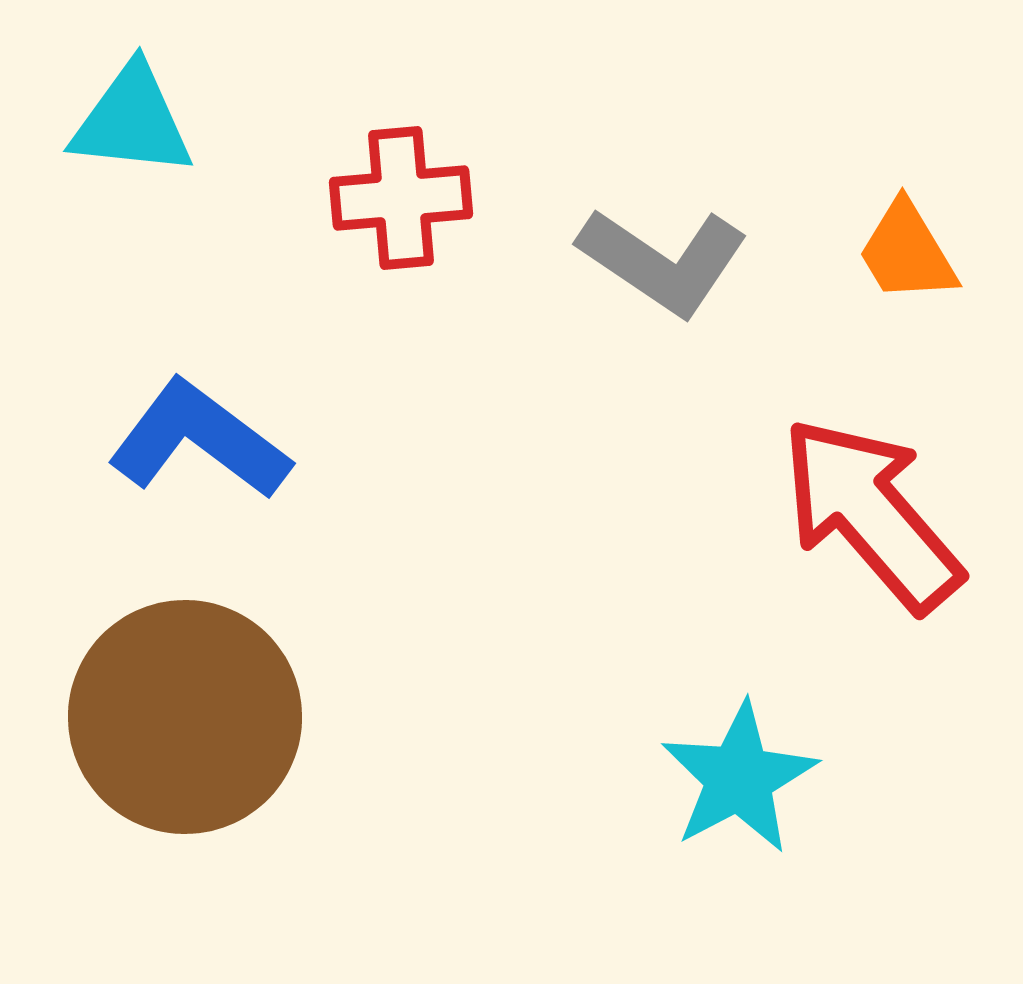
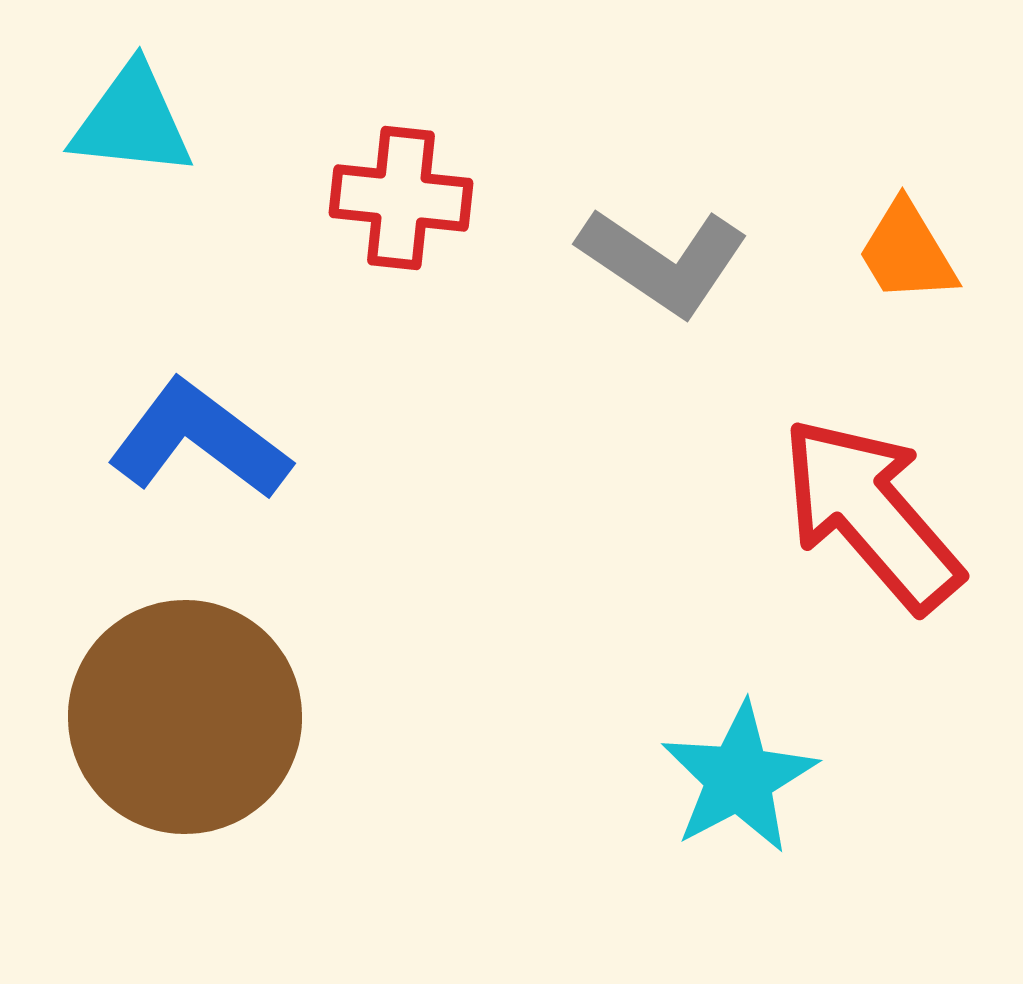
red cross: rotated 11 degrees clockwise
